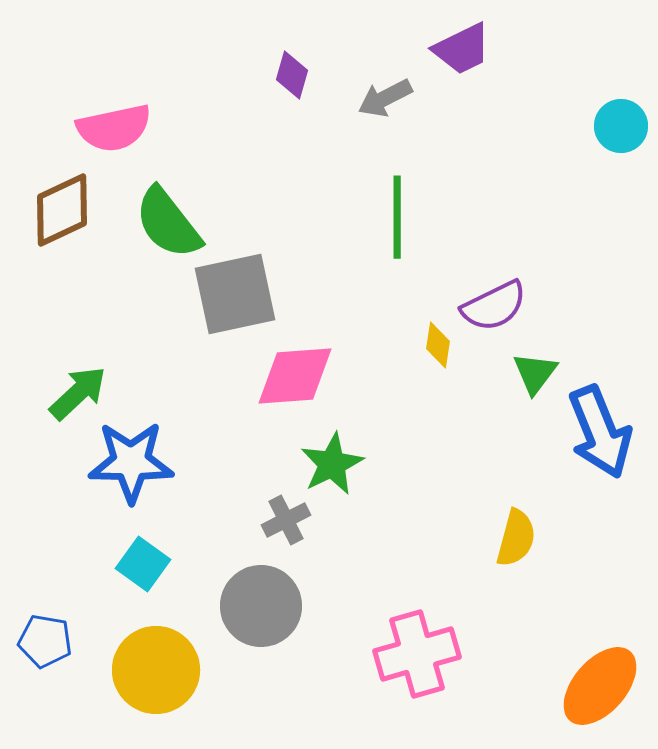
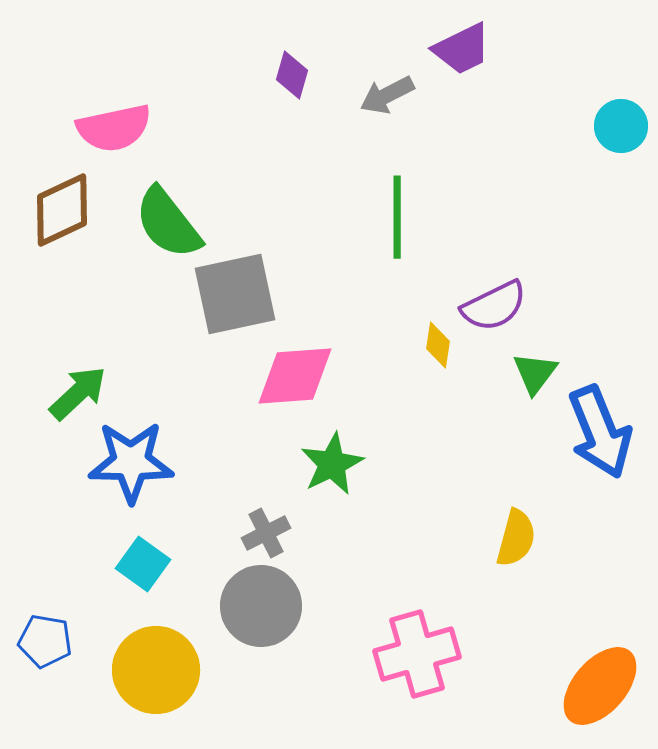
gray arrow: moved 2 px right, 3 px up
gray cross: moved 20 px left, 13 px down
